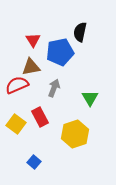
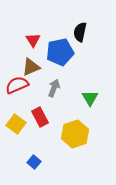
brown triangle: rotated 12 degrees counterclockwise
